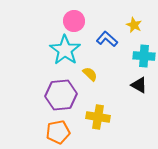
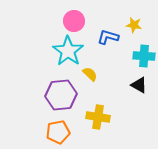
yellow star: rotated 14 degrees counterclockwise
blue L-shape: moved 1 px right, 2 px up; rotated 25 degrees counterclockwise
cyan star: moved 3 px right, 1 px down
